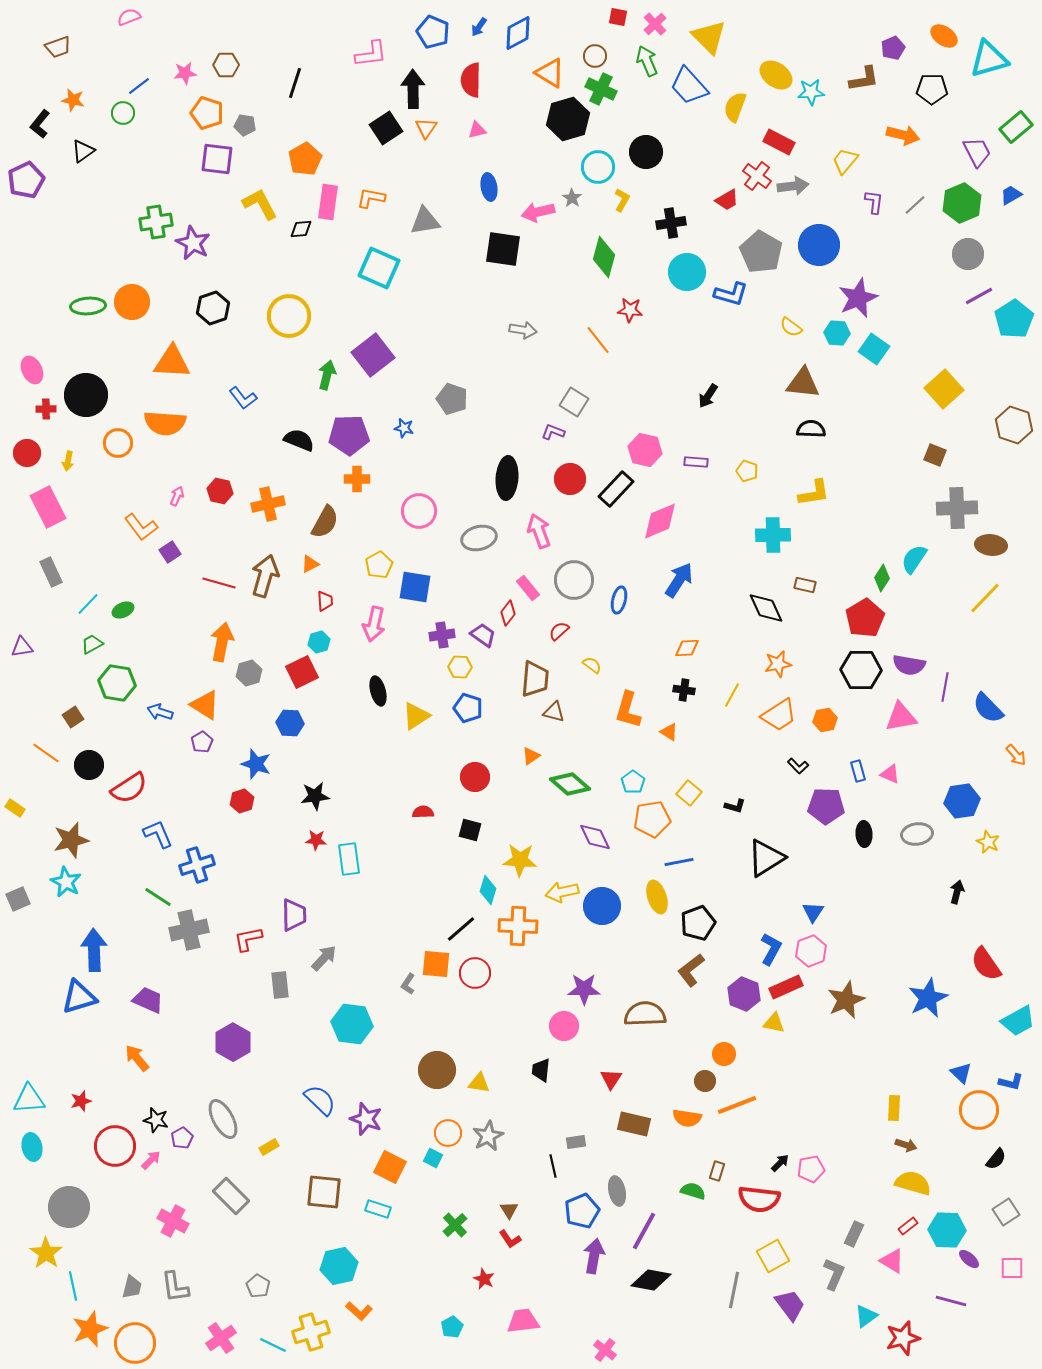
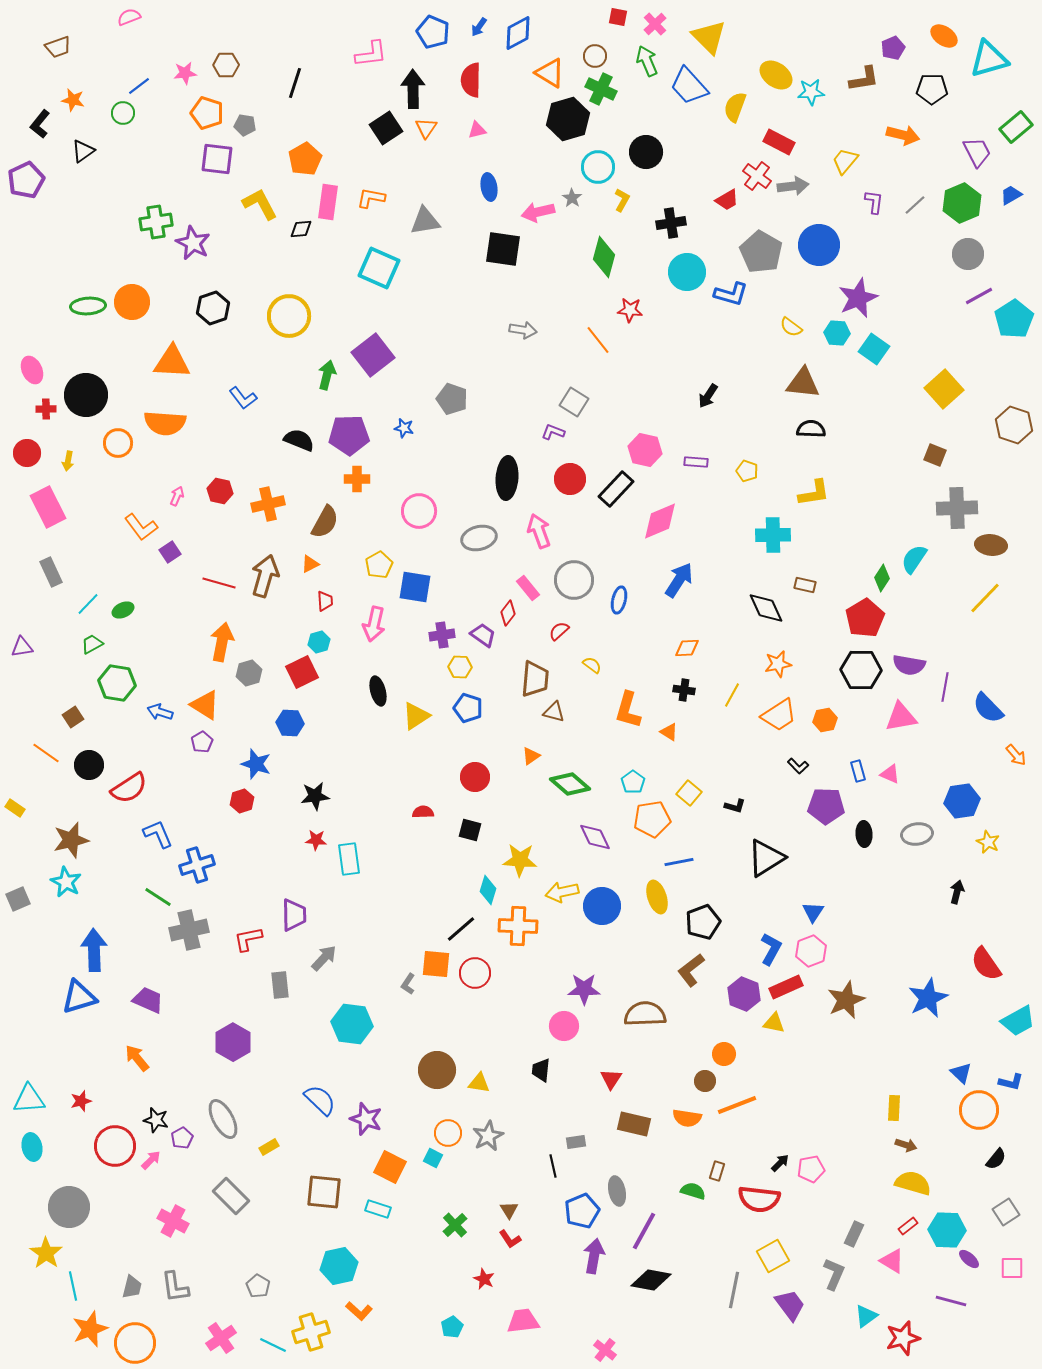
black pentagon at (698, 923): moved 5 px right, 1 px up
